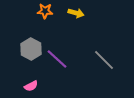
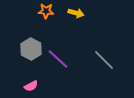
orange star: moved 1 px right
purple line: moved 1 px right
